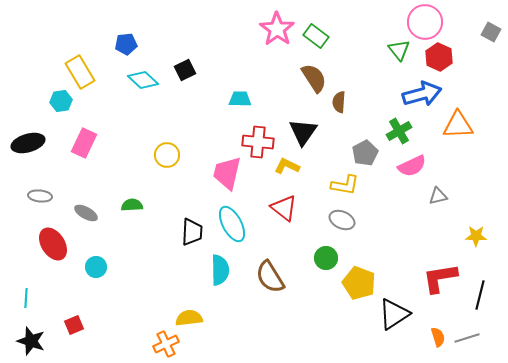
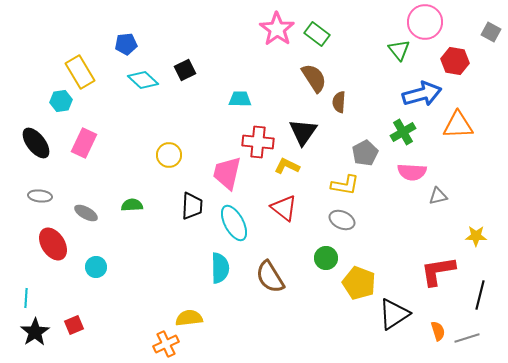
green rectangle at (316, 36): moved 1 px right, 2 px up
red hexagon at (439, 57): moved 16 px right, 4 px down; rotated 16 degrees counterclockwise
green cross at (399, 131): moved 4 px right, 1 px down
black ellipse at (28, 143): moved 8 px right; rotated 68 degrees clockwise
yellow circle at (167, 155): moved 2 px right
pink semicircle at (412, 166): moved 6 px down; rotated 28 degrees clockwise
cyan ellipse at (232, 224): moved 2 px right, 1 px up
black trapezoid at (192, 232): moved 26 px up
cyan semicircle at (220, 270): moved 2 px up
red L-shape at (440, 278): moved 2 px left, 7 px up
orange semicircle at (438, 337): moved 6 px up
black star at (31, 341): moved 4 px right, 9 px up; rotated 20 degrees clockwise
